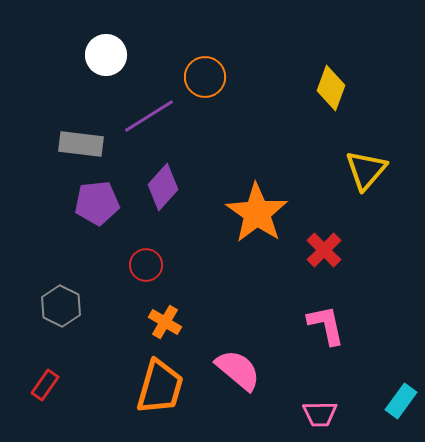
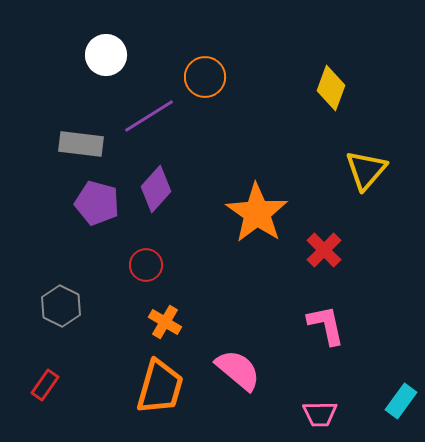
purple diamond: moved 7 px left, 2 px down
purple pentagon: rotated 21 degrees clockwise
